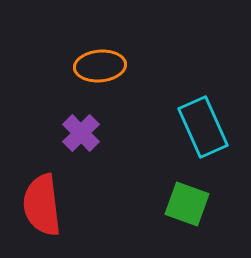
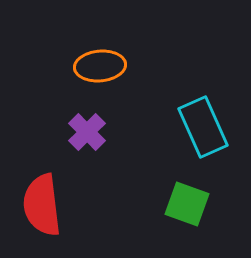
purple cross: moved 6 px right, 1 px up
